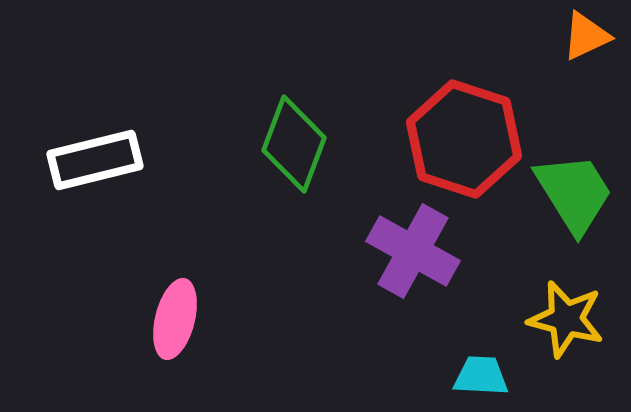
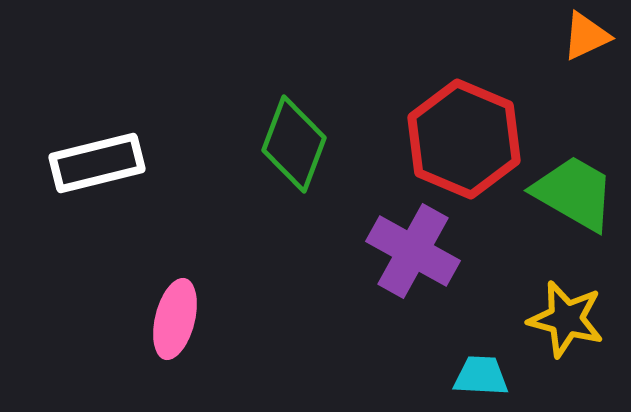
red hexagon: rotated 5 degrees clockwise
white rectangle: moved 2 px right, 3 px down
green trapezoid: rotated 28 degrees counterclockwise
